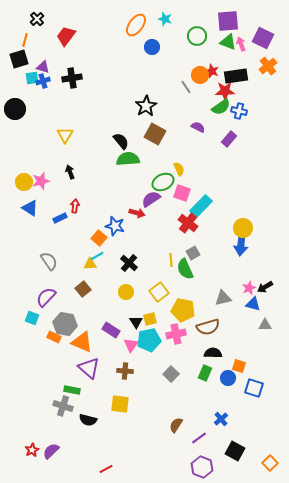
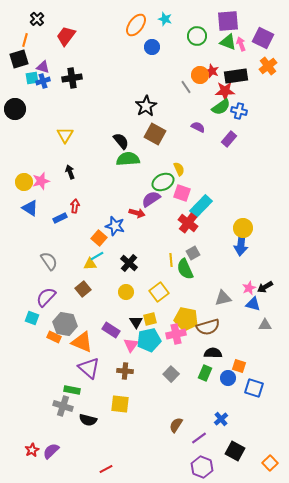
yellow pentagon at (183, 310): moved 3 px right, 9 px down
